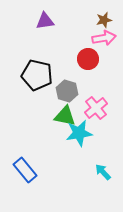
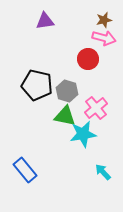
pink arrow: rotated 25 degrees clockwise
black pentagon: moved 10 px down
cyan star: moved 4 px right, 1 px down
